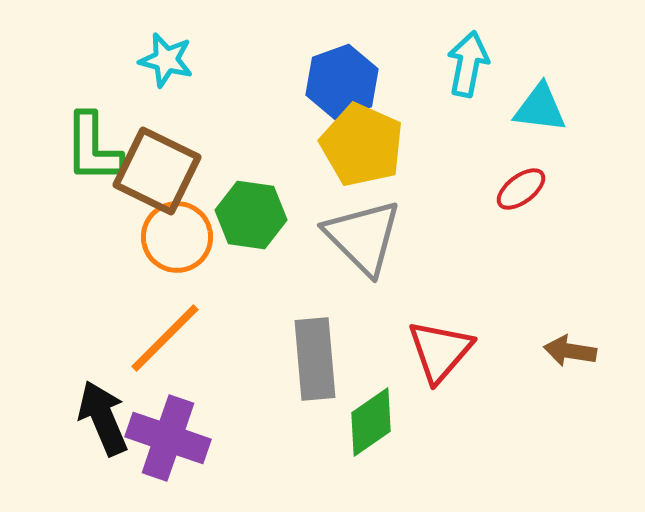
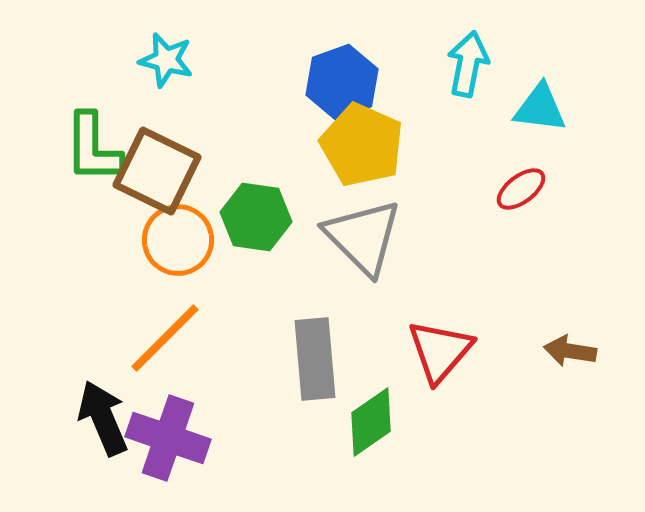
green hexagon: moved 5 px right, 2 px down
orange circle: moved 1 px right, 3 px down
